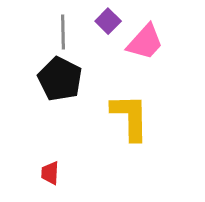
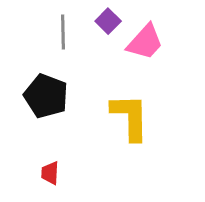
black pentagon: moved 14 px left, 17 px down; rotated 6 degrees counterclockwise
